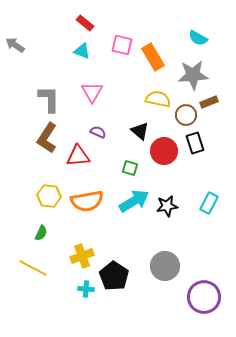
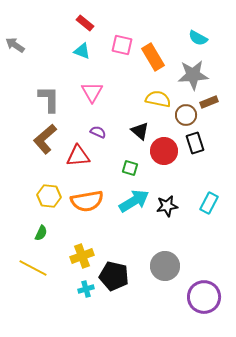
brown L-shape: moved 2 px left, 1 px down; rotated 16 degrees clockwise
black pentagon: rotated 20 degrees counterclockwise
cyan cross: rotated 21 degrees counterclockwise
